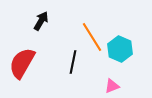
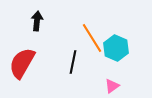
black arrow: moved 4 px left; rotated 24 degrees counterclockwise
orange line: moved 1 px down
cyan hexagon: moved 4 px left, 1 px up
pink triangle: rotated 14 degrees counterclockwise
